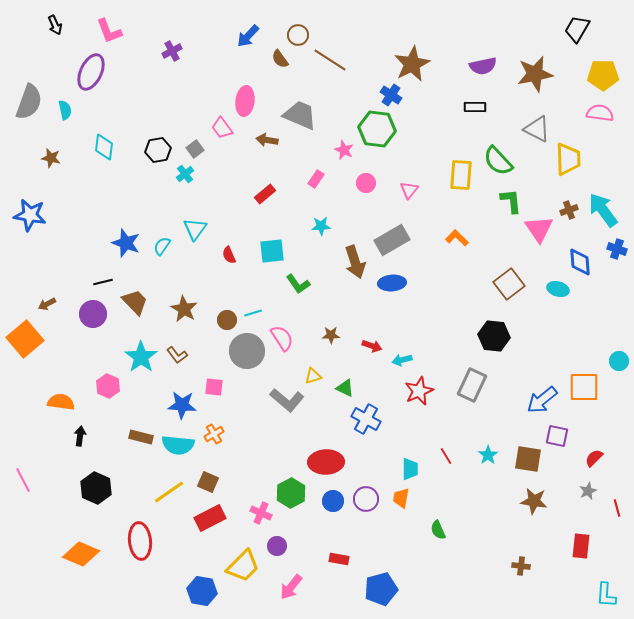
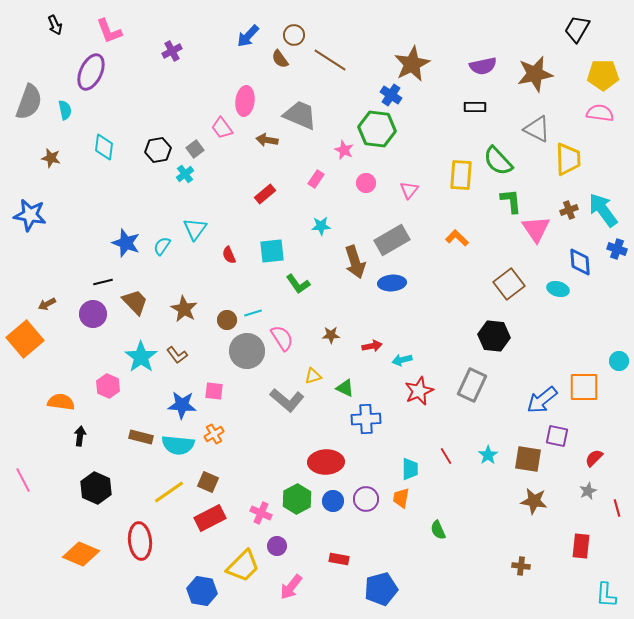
brown circle at (298, 35): moved 4 px left
pink triangle at (539, 229): moved 3 px left
red arrow at (372, 346): rotated 30 degrees counterclockwise
pink square at (214, 387): moved 4 px down
blue cross at (366, 419): rotated 32 degrees counterclockwise
green hexagon at (291, 493): moved 6 px right, 6 px down
